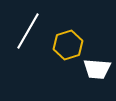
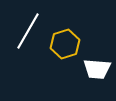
yellow hexagon: moved 3 px left, 1 px up
